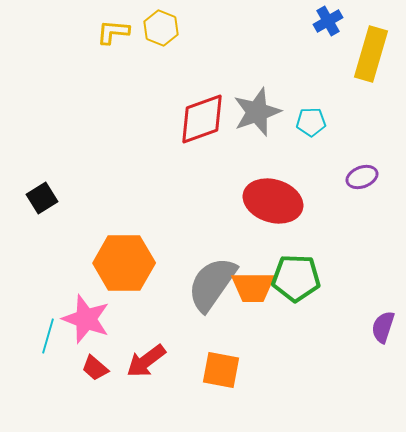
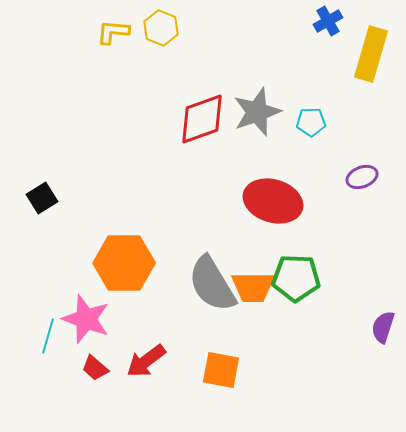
gray semicircle: rotated 66 degrees counterclockwise
